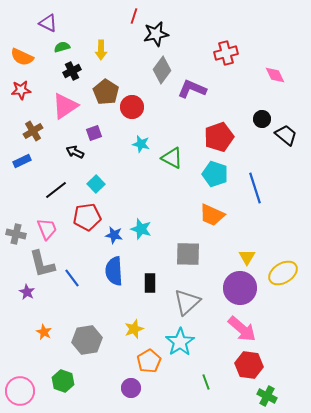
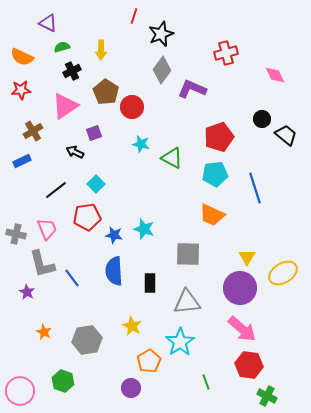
black star at (156, 34): moved 5 px right; rotated 10 degrees counterclockwise
cyan pentagon at (215, 174): rotated 25 degrees counterclockwise
cyan star at (141, 229): moved 3 px right
gray triangle at (187, 302): rotated 36 degrees clockwise
yellow star at (134, 329): moved 2 px left, 3 px up; rotated 24 degrees counterclockwise
